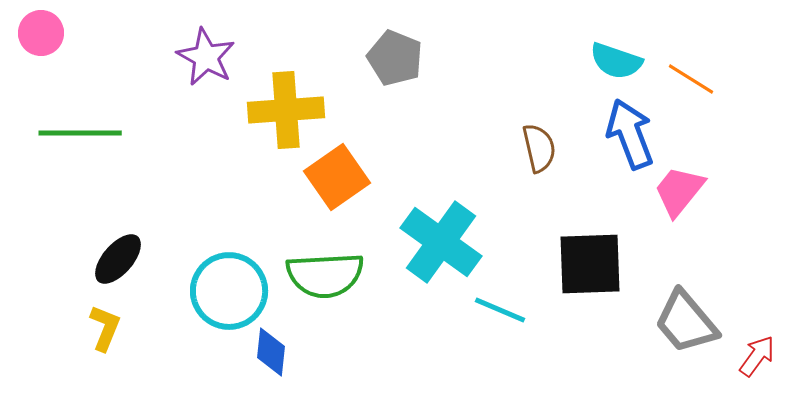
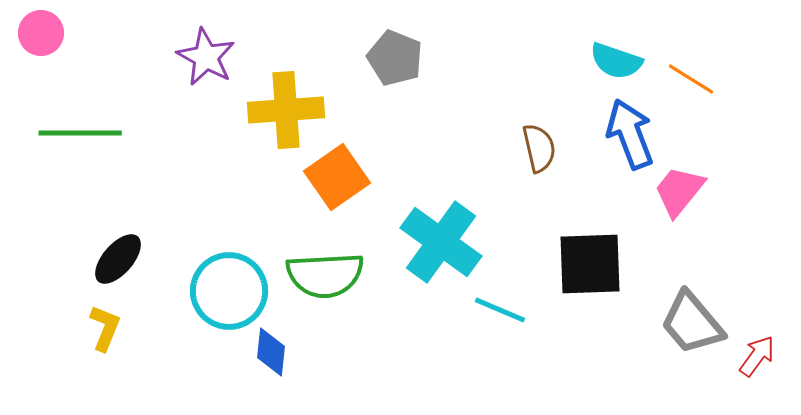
gray trapezoid: moved 6 px right, 1 px down
